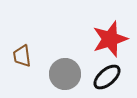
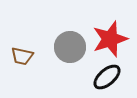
brown trapezoid: rotated 70 degrees counterclockwise
gray circle: moved 5 px right, 27 px up
